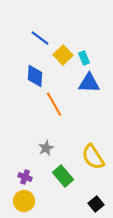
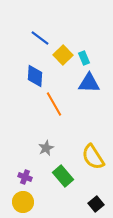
yellow circle: moved 1 px left, 1 px down
